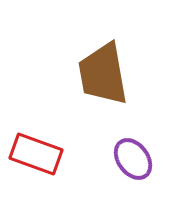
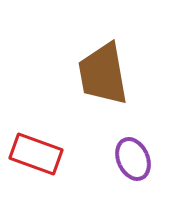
purple ellipse: rotated 12 degrees clockwise
